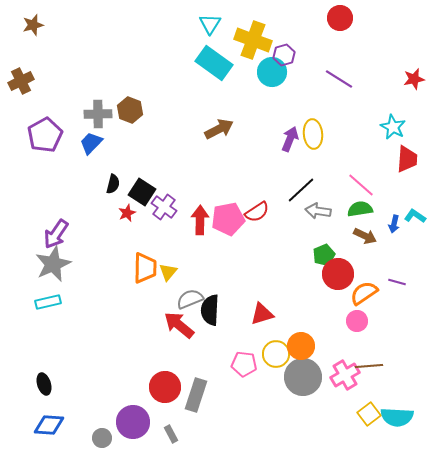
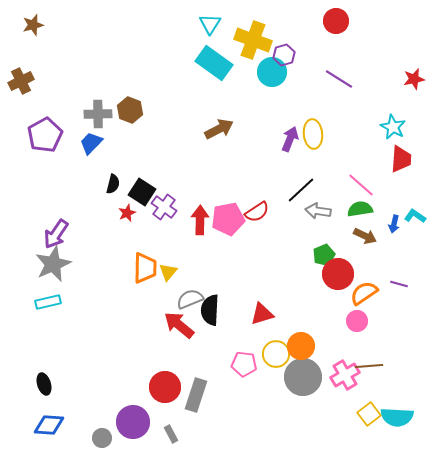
red circle at (340, 18): moved 4 px left, 3 px down
red trapezoid at (407, 159): moved 6 px left
purple line at (397, 282): moved 2 px right, 2 px down
